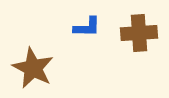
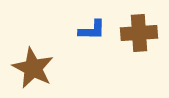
blue L-shape: moved 5 px right, 3 px down
